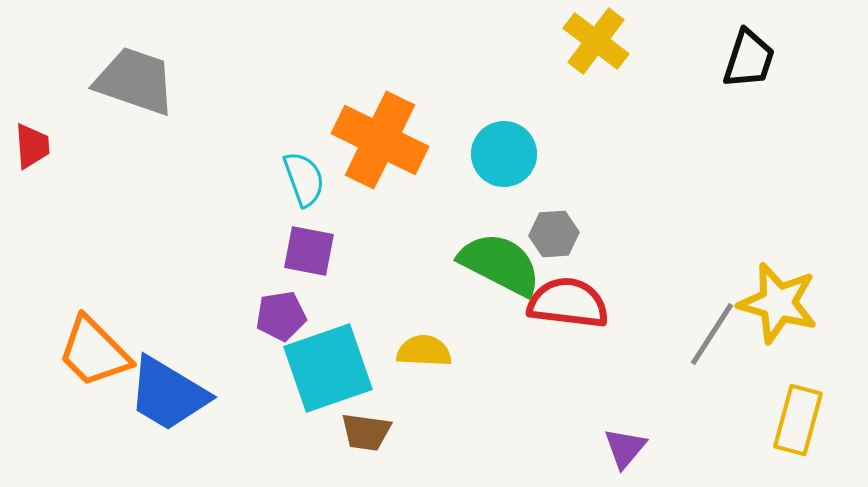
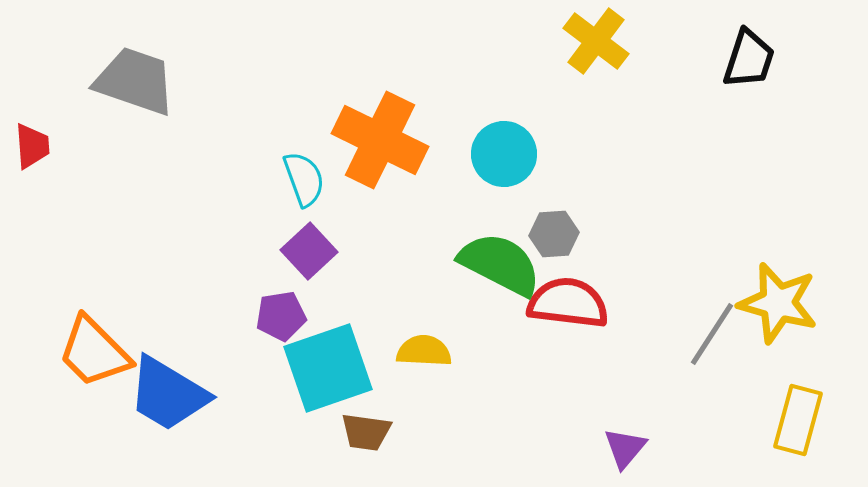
purple square: rotated 36 degrees clockwise
